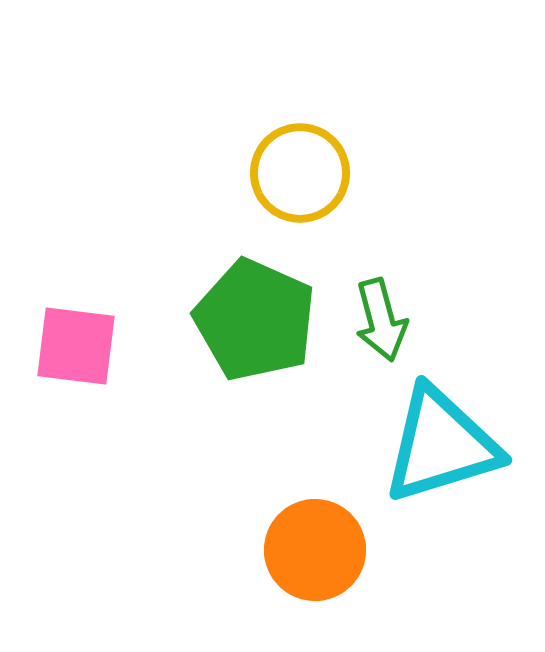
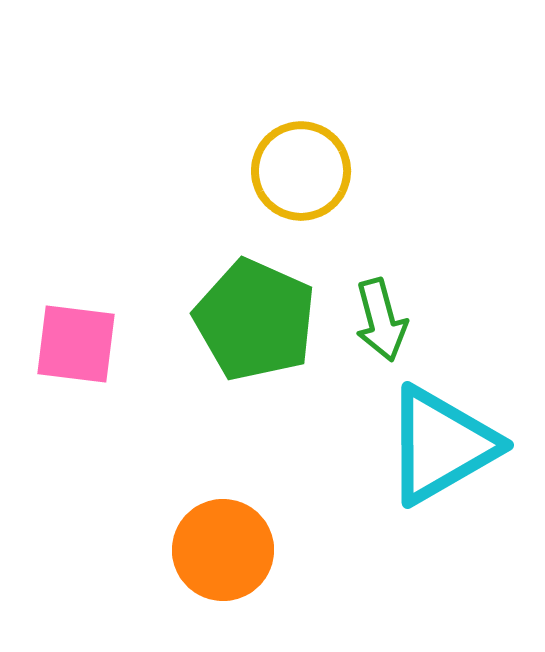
yellow circle: moved 1 px right, 2 px up
pink square: moved 2 px up
cyan triangle: rotated 13 degrees counterclockwise
orange circle: moved 92 px left
